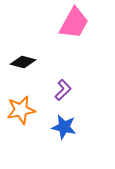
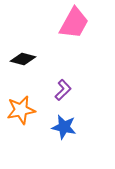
black diamond: moved 3 px up
